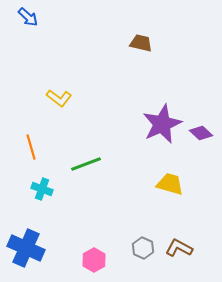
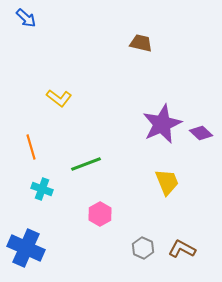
blue arrow: moved 2 px left, 1 px down
yellow trapezoid: moved 3 px left, 2 px up; rotated 52 degrees clockwise
brown L-shape: moved 3 px right, 1 px down
pink hexagon: moved 6 px right, 46 px up
